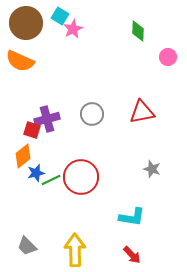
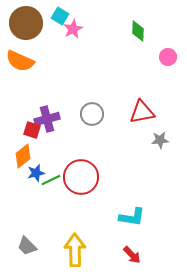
gray star: moved 8 px right, 29 px up; rotated 24 degrees counterclockwise
